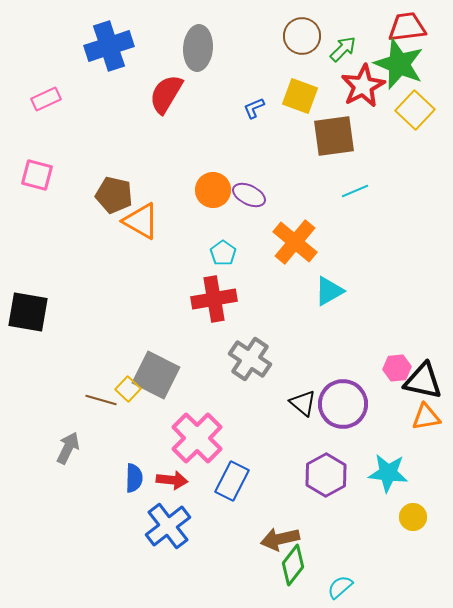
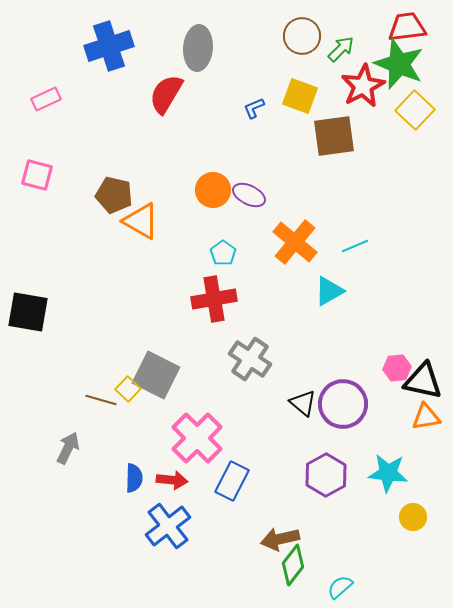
green arrow at (343, 49): moved 2 px left
cyan line at (355, 191): moved 55 px down
